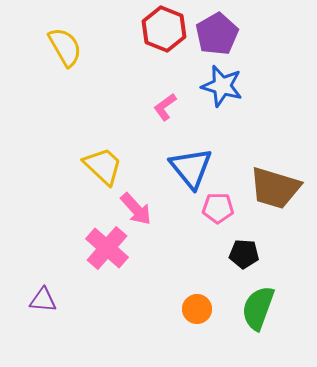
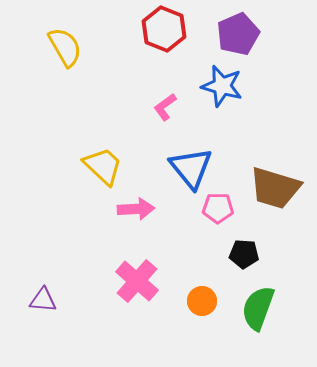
purple pentagon: moved 21 px right; rotated 6 degrees clockwise
pink arrow: rotated 51 degrees counterclockwise
pink cross: moved 30 px right, 33 px down
orange circle: moved 5 px right, 8 px up
